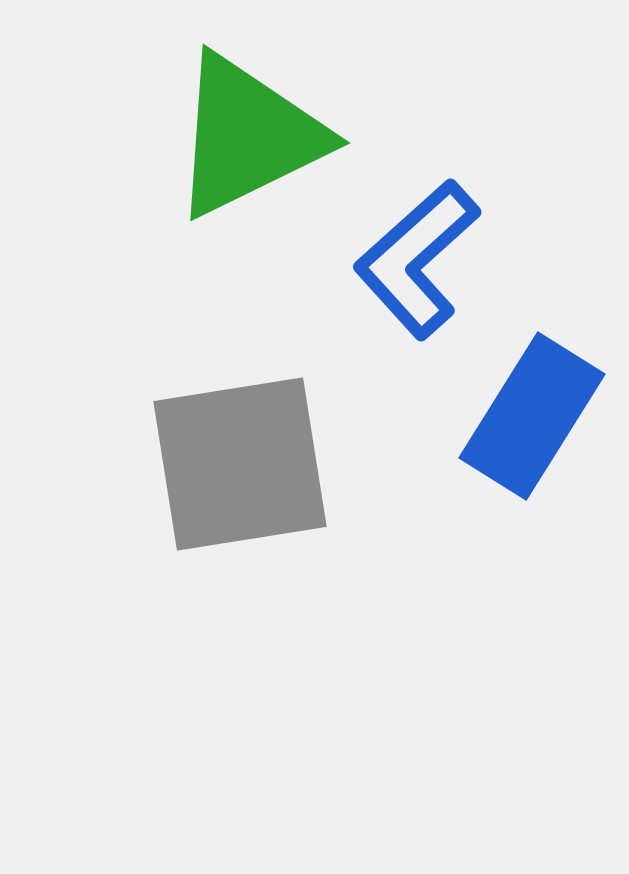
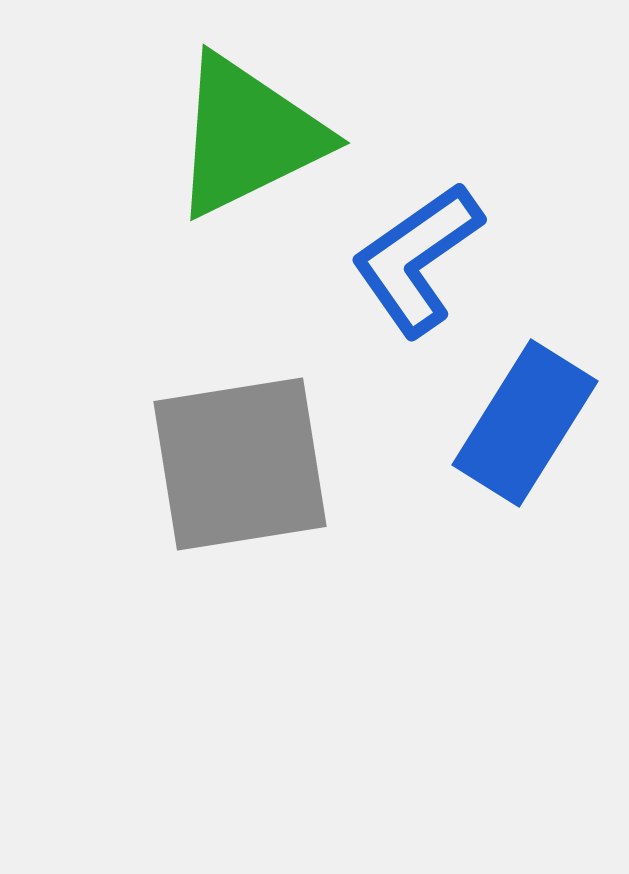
blue L-shape: rotated 7 degrees clockwise
blue rectangle: moved 7 px left, 7 px down
